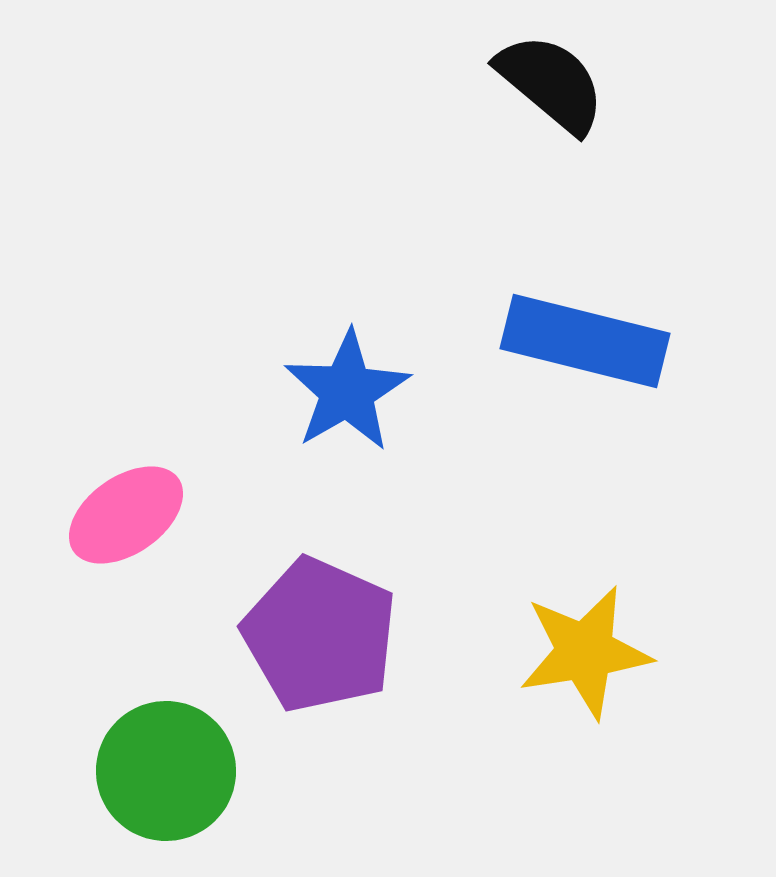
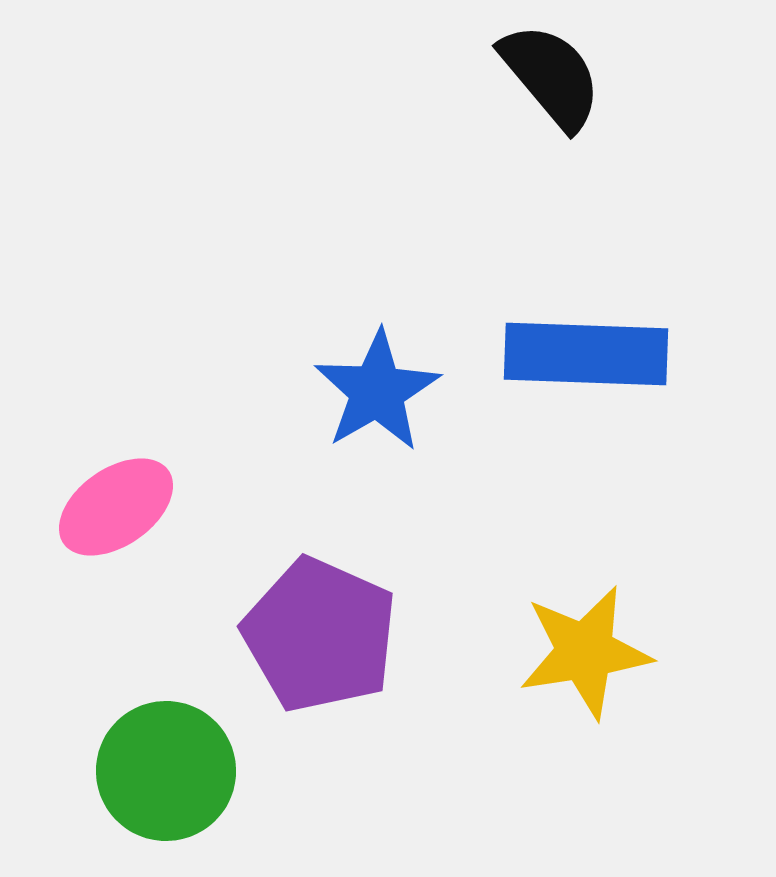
black semicircle: moved 7 px up; rotated 10 degrees clockwise
blue rectangle: moved 1 px right, 13 px down; rotated 12 degrees counterclockwise
blue star: moved 30 px right
pink ellipse: moved 10 px left, 8 px up
